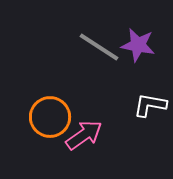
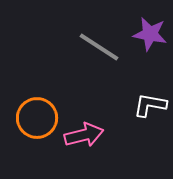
purple star: moved 12 px right, 11 px up
orange circle: moved 13 px left, 1 px down
pink arrow: rotated 21 degrees clockwise
